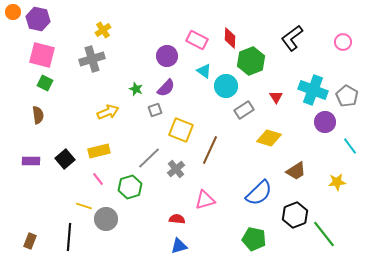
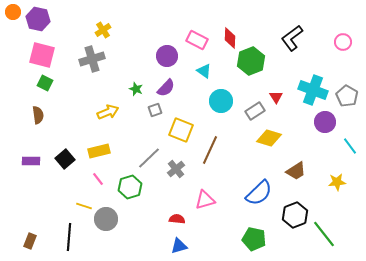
cyan circle at (226, 86): moved 5 px left, 15 px down
gray rectangle at (244, 110): moved 11 px right, 1 px down
